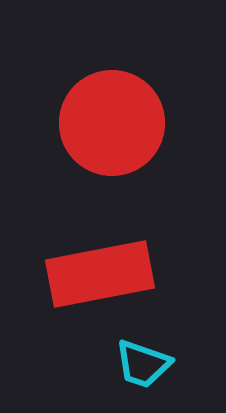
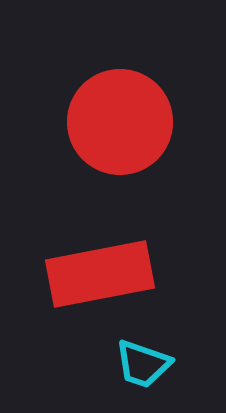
red circle: moved 8 px right, 1 px up
